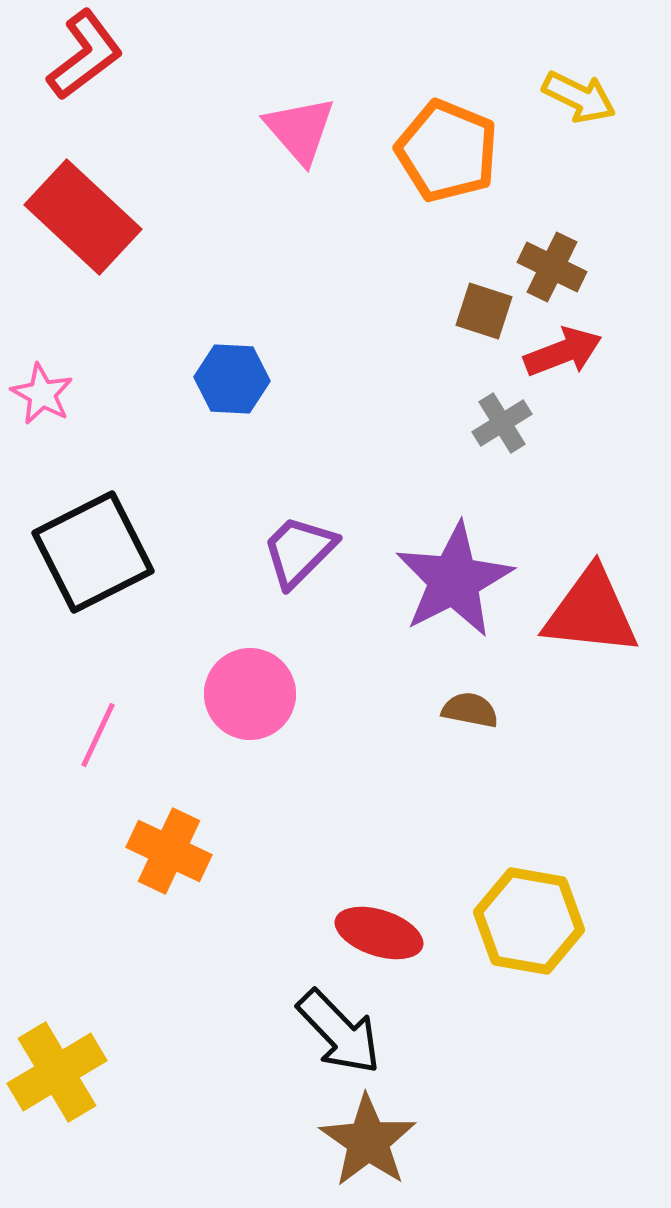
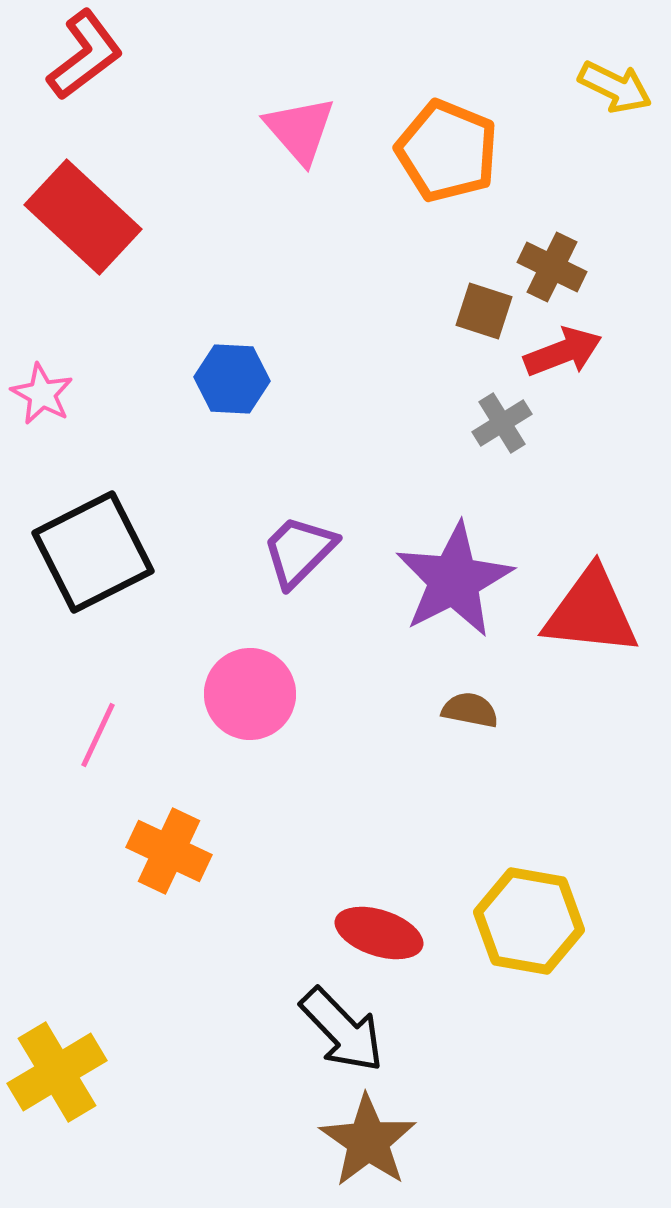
yellow arrow: moved 36 px right, 10 px up
black arrow: moved 3 px right, 2 px up
